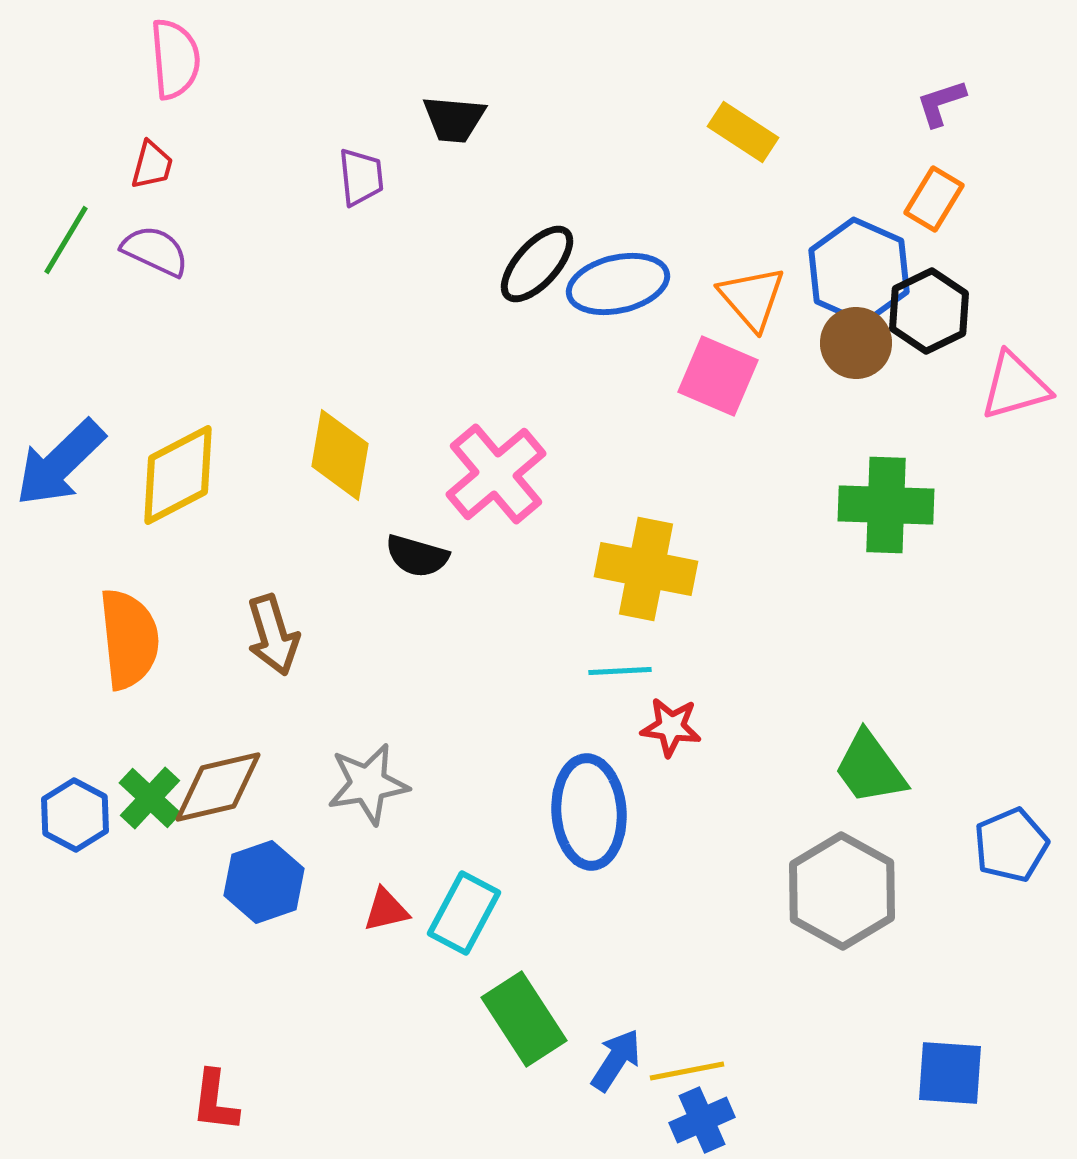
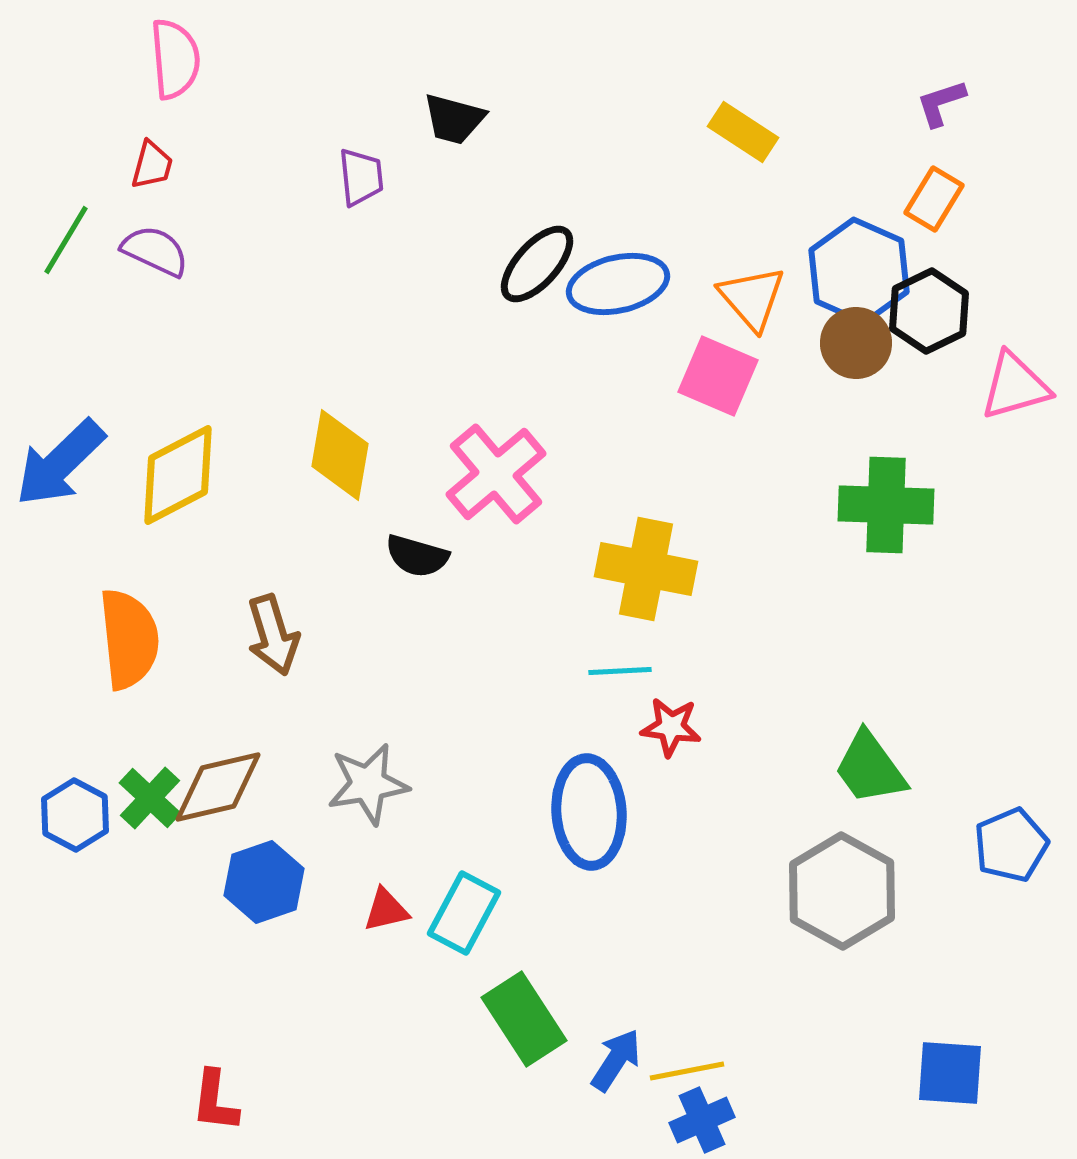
black trapezoid at (454, 119): rotated 10 degrees clockwise
